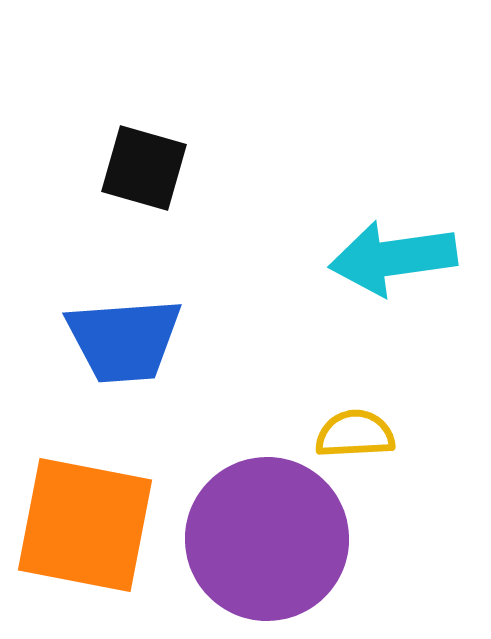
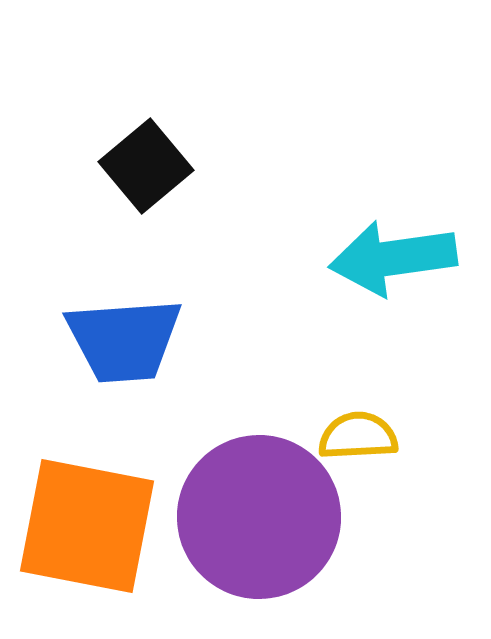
black square: moved 2 px right, 2 px up; rotated 34 degrees clockwise
yellow semicircle: moved 3 px right, 2 px down
orange square: moved 2 px right, 1 px down
purple circle: moved 8 px left, 22 px up
